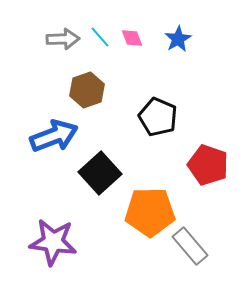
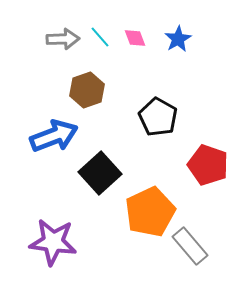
pink diamond: moved 3 px right
black pentagon: rotated 6 degrees clockwise
orange pentagon: rotated 24 degrees counterclockwise
